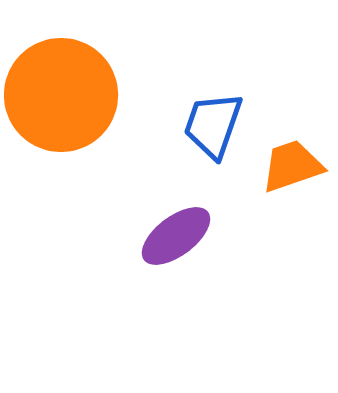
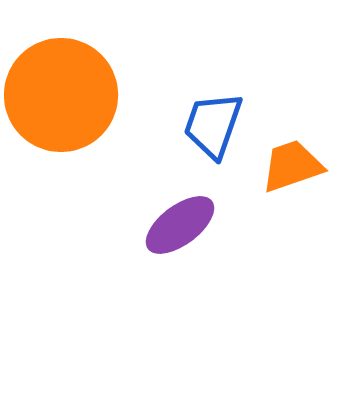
purple ellipse: moved 4 px right, 11 px up
